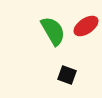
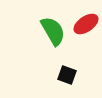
red ellipse: moved 2 px up
